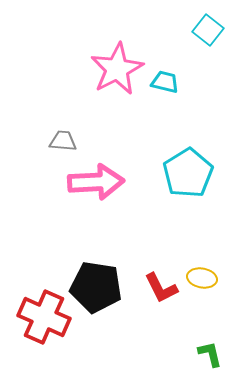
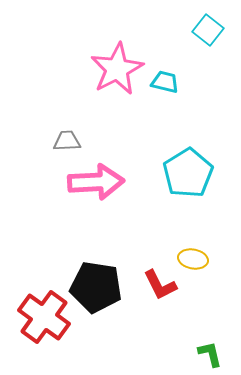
gray trapezoid: moved 4 px right; rotated 8 degrees counterclockwise
yellow ellipse: moved 9 px left, 19 px up
red L-shape: moved 1 px left, 3 px up
red cross: rotated 12 degrees clockwise
